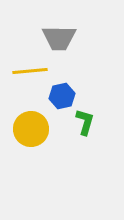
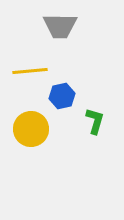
gray trapezoid: moved 1 px right, 12 px up
green L-shape: moved 10 px right, 1 px up
